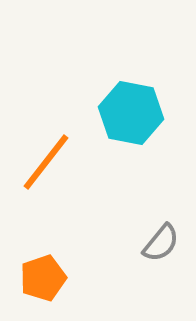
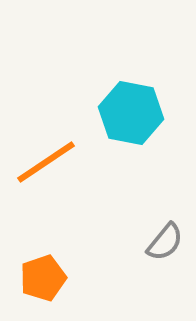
orange line: rotated 18 degrees clockwise
gray semicircle: moved 4 px right, 1 px up
